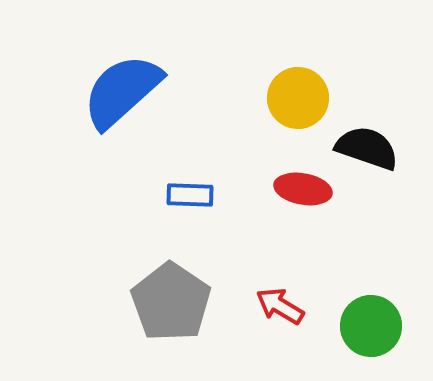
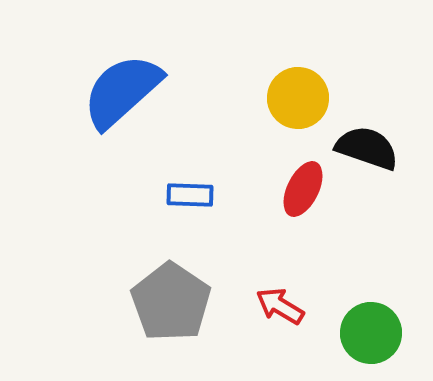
red ellipse: rotated 74 degrees counterclockwise
green circle: moved 7 px down
